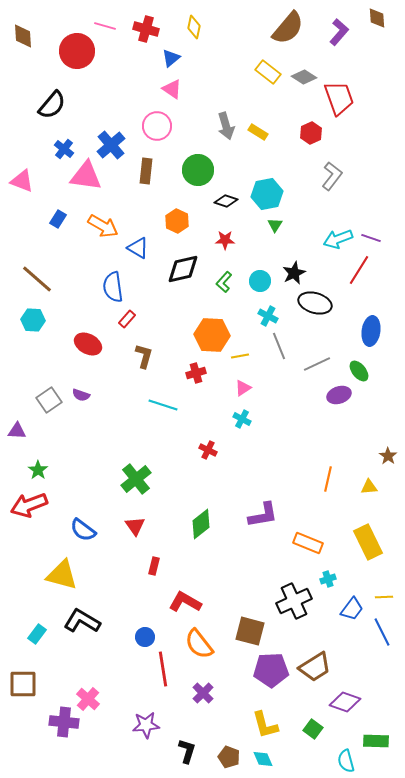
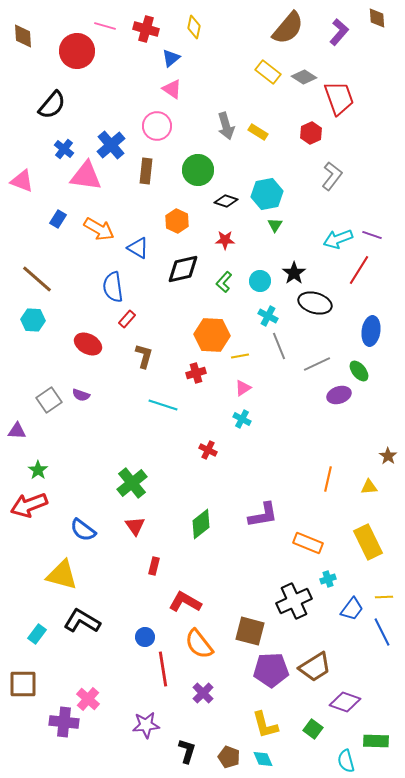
orange arrow at (103, 226): moved 4 px left, 3 px down
purple line at (371, 238): moved 1 px right, 3 px up
black star at (294, 273): rotated 10 degrees counterclockwise
green cross at (136, 479): moved 4 px left, 4 px down
